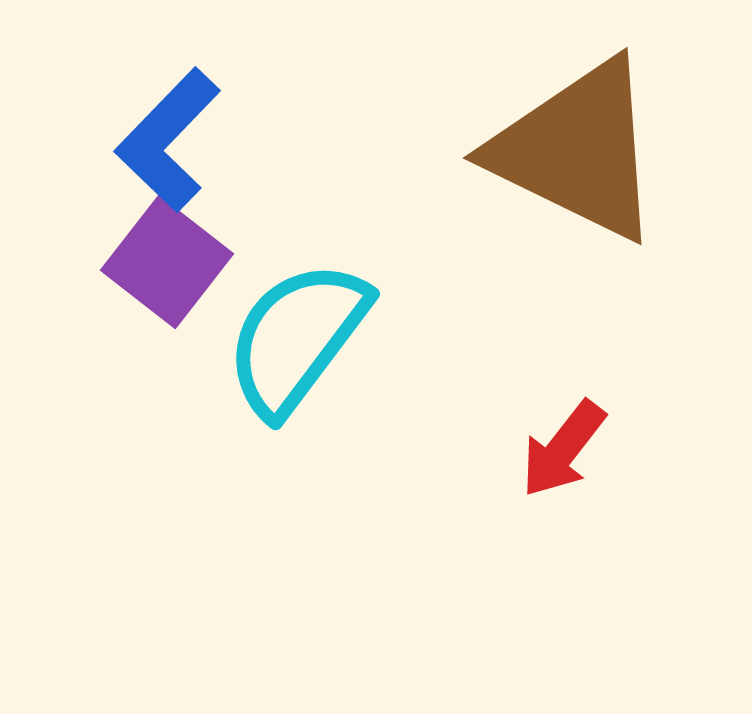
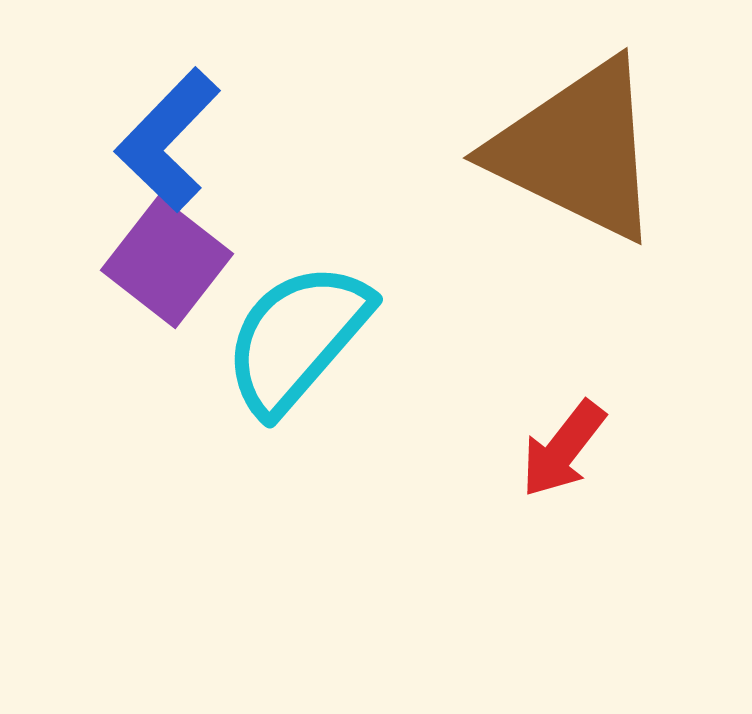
cyan semicircle: rotated 4 degrees clockwise
